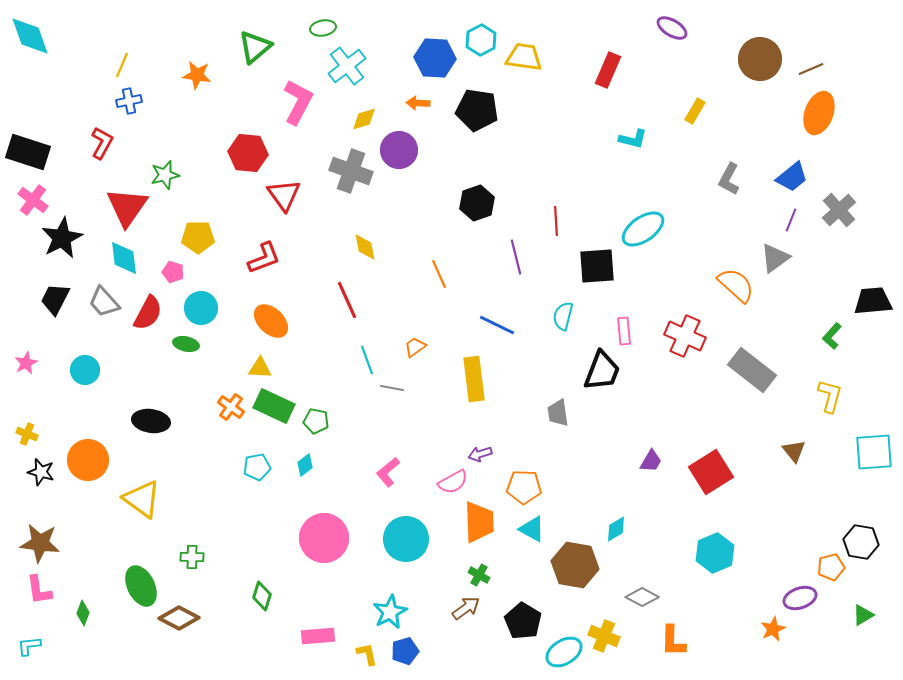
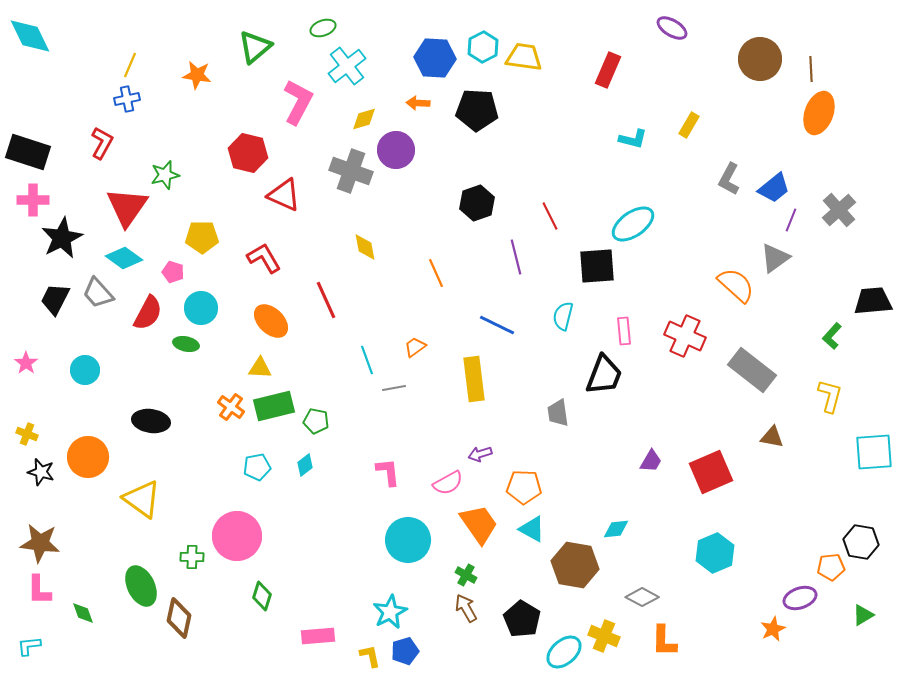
green ellipse at (323, 28): rotated 10 degrees counterclockwise
cyan diamond at (30, 36): rotated 6 degrees counterclockwise
cyan hexagon at (481, 40): moved 2 px right, 7 px down
yellow line at (122, 65): moved 8 px right
brown line at (811, 69): rotated 70 degrees counterclockwise
blue cross at (129, 101): moved 2 px left, 2 px up
black pentagon at (477, 110): rotated 6 degrees counterclockwise
yellow rectangle at (695, 111): moved 6 px left, 14 px down
purple circle at (399, 150): moved 3 px left
red hexagon at (248, 153): rotated 9 degrees clockwise
blue trapezoid at (792, 177): moved 18 px left, 11 px down
red triangle at (284, 195): rotated 30 degrees counterclockwise
pink cross at (33, 200): rotated 36 degrees counterclockwise
red line at (556, 221): moved 6 px left, 5 px up; rotated 24 degrees counterclockwise
cyan ellipse at (643, 229): moved 10 px left, 5 px up
yellow pentagon at (198, 237): moved 4 px right
cyan diamond at (124, 258): rotated 48 degrees counterclockwise
red L-shape at (264, 258): rotated 99 degrees counterclockwise
orange line at (439, 274): moved 3 px left, 1 px up
red line at (347, 300): moved 21 px left
gray trapezoid at (104, 302): moved 6 px left, 9 px up
pink star at (26, 363): rotated 10 degrees counterclockwise
black trapezoid at (602, 371): moved 2 px right, 4 px down
gray line at (392, 388): moved 2 px right; rotated 20 degrees counterclockwise
green rectangle at (274, 406): rotated 39 degrees counterclockwise
brown triangle at (794, 451): moved 22 px left, 14 px up; rotated 40 degrees counterclockwise
orange circle at (88, 460): moved 3 px up
pink L-shape at (388, 472): rotated 124 degrees clockwise
red square at (711, 472): rotated 9 degrees clockwise
pink semicircle at (453, 482): moved 5 px left, 1 px down
orange trapezoid at (479, 522): moved 2 px down; rotated 33 degrees counterclockwise
cyan diamond at (616, 529): rotated 24 degrees clockwise
pink circle at (324, 538): moved 87 px left, 2 px up
cyan circle at (406, 539): moved 2 px right, 1 px down
orange pentagon at (831, 567): rotated 8 degrees clockwise
green cross at (479, 575): moved 13 px left
pink L-shape at (39, 590): rotated 8 degrees clockwise
brown arrow at (466, 608): rotated 84 degrees counterclockwise
green diamond at (83, 613): rotated 40 degrees counterclockwise
brown diamond at (179, 618): rotated 75 degrees clockwise
black pentagon at (523, 621): moved 1 px left, 2 px up
orange L-shape at (673, 641): moved 9 px left
cyan ellipse at (564, 652): rotated 9 degrees counterclockwise
yellow L-shape at (367, 654): moved 3 px right, 2 px down
